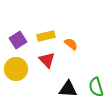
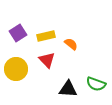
purple square: moved 7 px up
green semicircle: moved 3 px up; rotated 54 degrees counterclockwise
